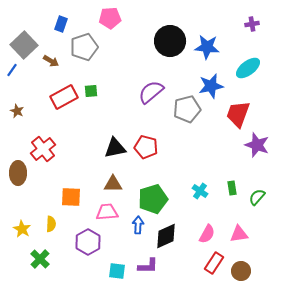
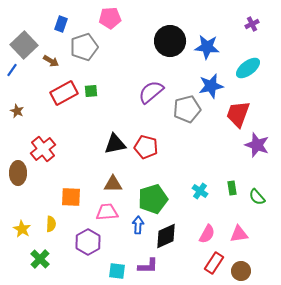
purple cross at (252, 24): rotated 16 degrees counterclockwise
red rectangle at (64, 97): moved 4 px up
black triangle at (115, 148): moved 4 px up
green semicircle at (257, 197): rotated 84 degrees counterclockwise
